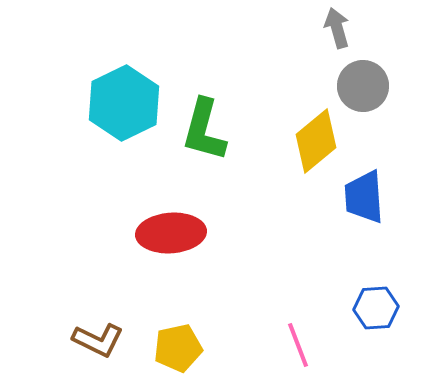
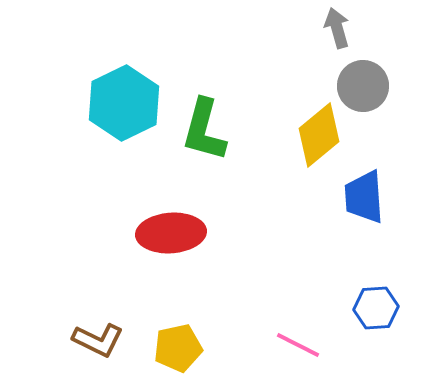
yellow diamond: moved 3 px right, 6 px up
pink line: rotated 42 degrees counterclockwise
